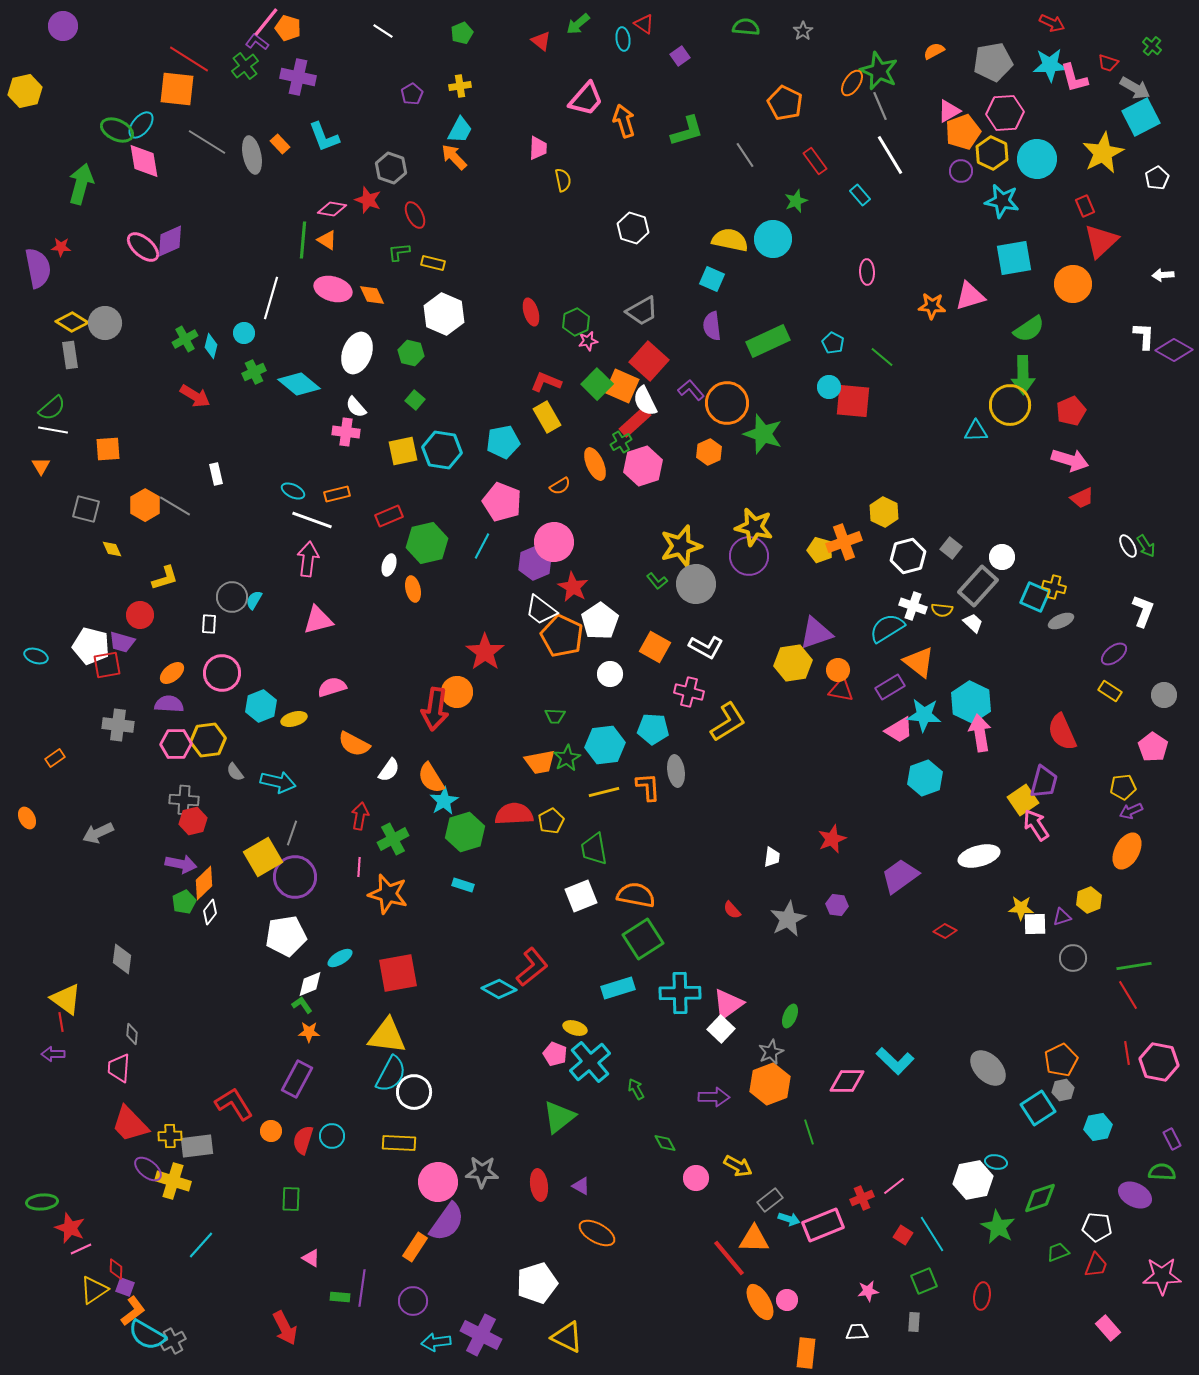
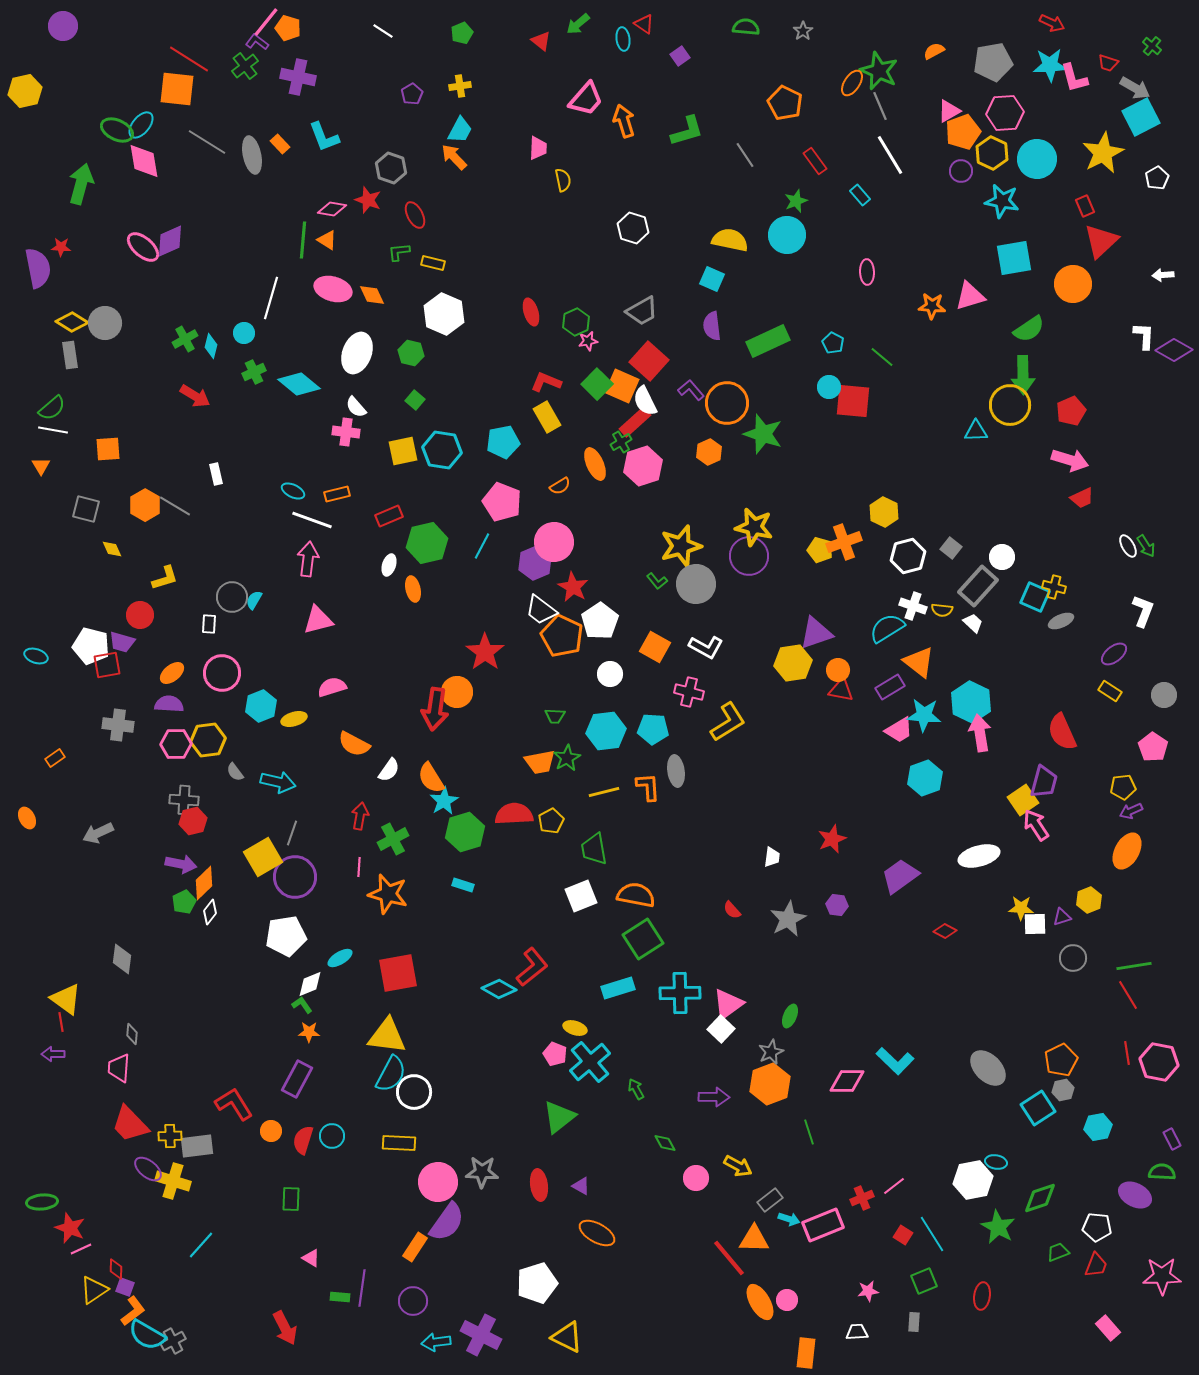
cyan circle at (773, 239): moved 14 px right, 4 px up
cyan hexagon at (605, 745): moved 1 px right, 14 px up
